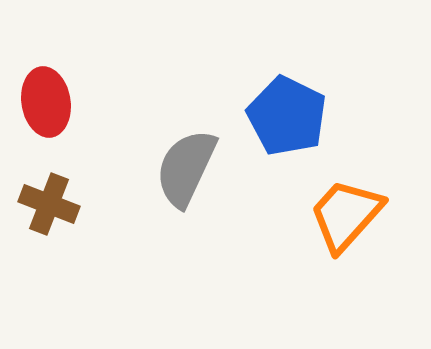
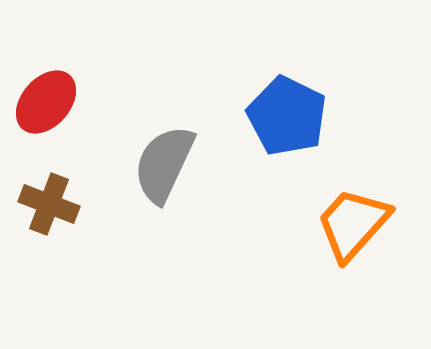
red ellipse: rotated 50 degrees clockwise
gray semicircle: moved 22 px left, 4 px up
orange trapezoid: moved 7 px right, 9 px down
